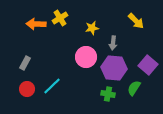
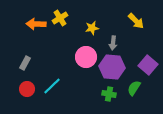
purple hexagon: moved 2 px left, 1 px up
green cross: moved 1 px right
